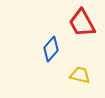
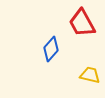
yellow trapezoid: moved 10 px right
